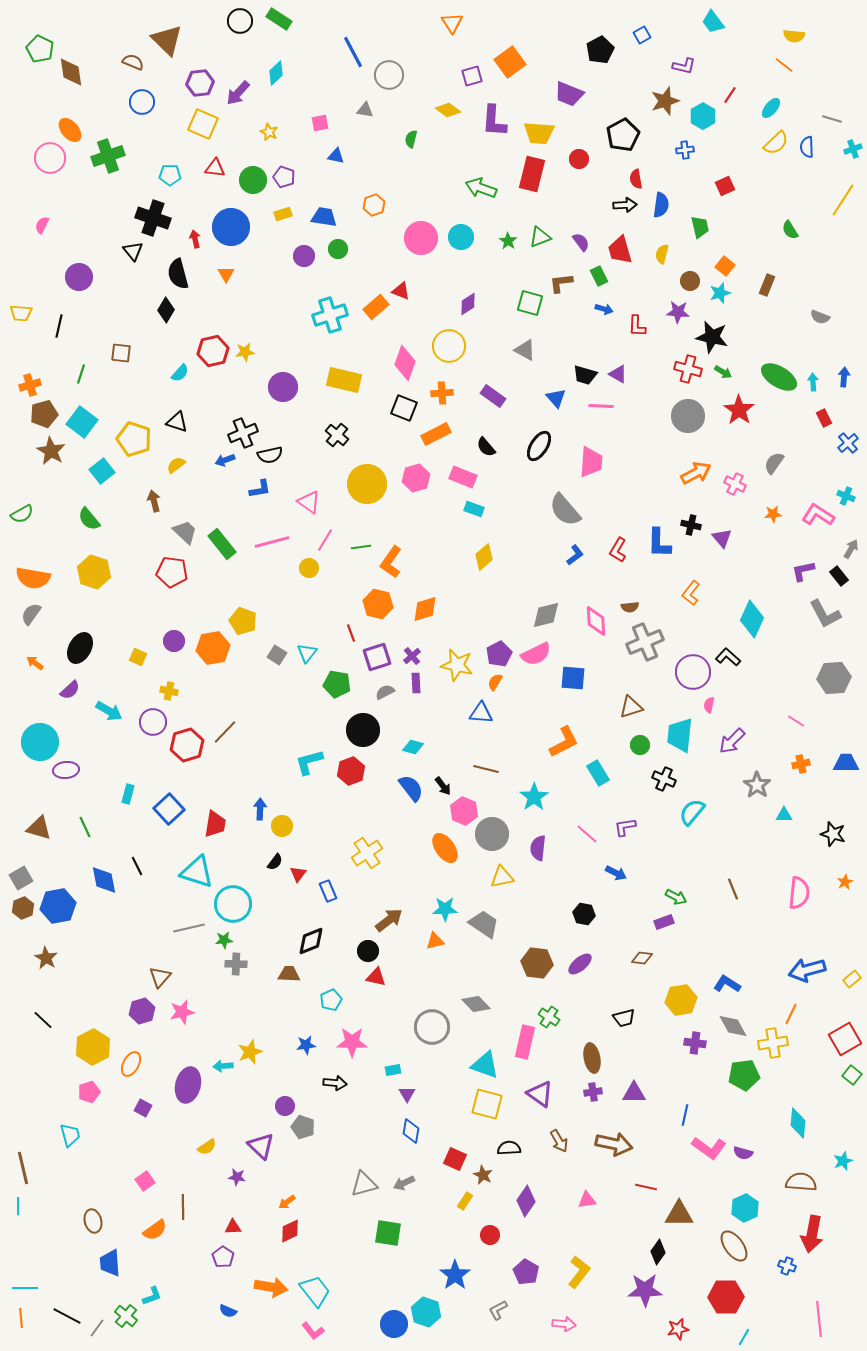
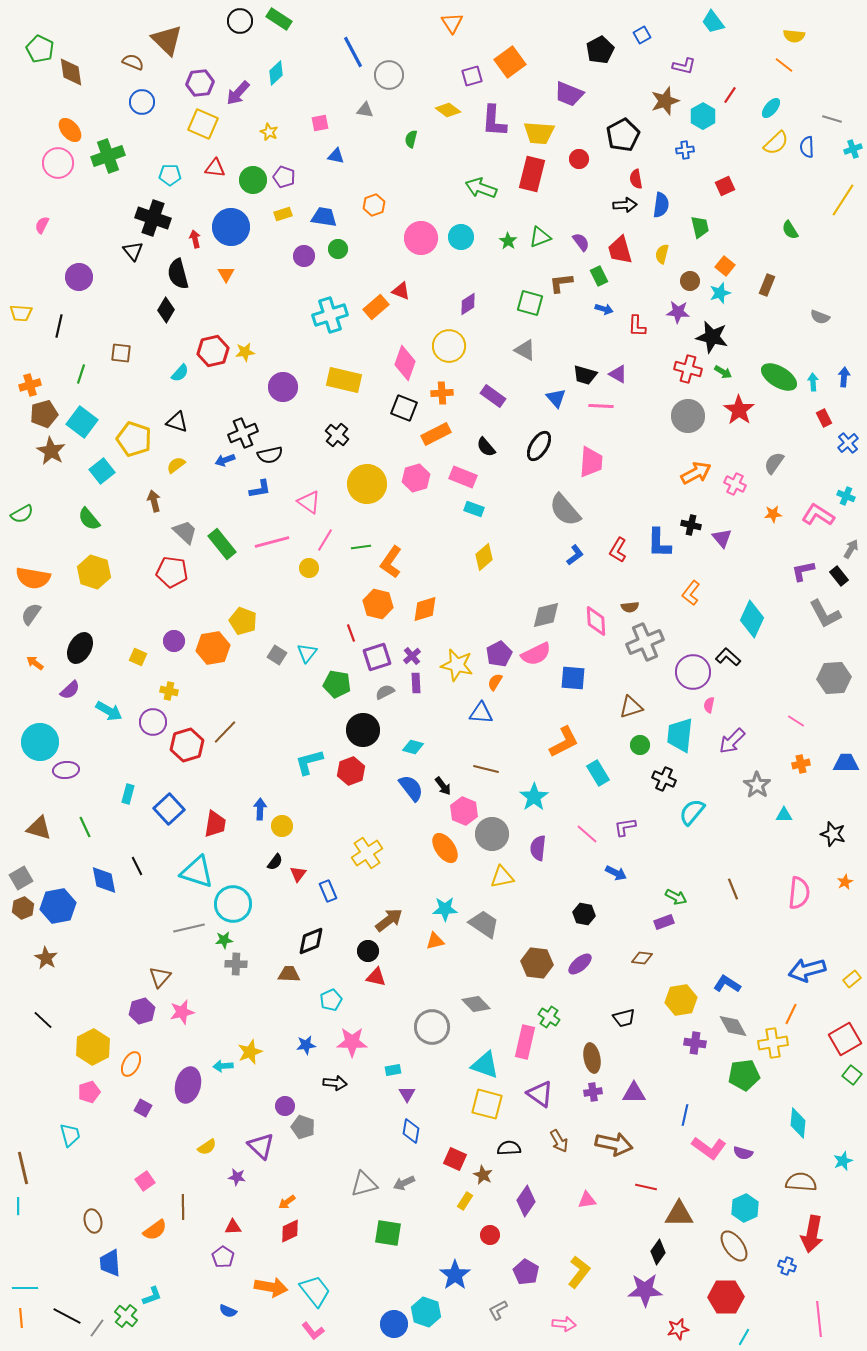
pink circle at (50, 158): moved 8 px right, 5 px down
